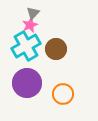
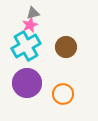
gray triangle: rotated 32 degrees clockwise
brown circle: moved 10 px right, 2 px up
